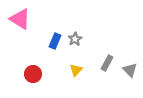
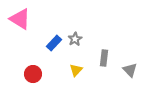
blue rectangle: moved 1 px left, 2 px down; rotated 21 degrees clockwise
gray rectangle: moved 3 px left, 5 px up; rotated 21 degrees counterclockwise
